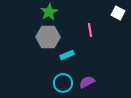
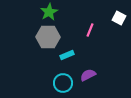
white square: moved 1 px right, 5 px down
pink line: rotated 32 degrees clockwise
purple semicircle: moved 1 px right, 7 px up
